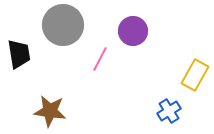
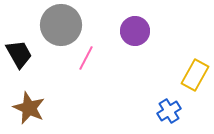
gray circle: moved 2 px left
purple circle: moved 2 px right
black trapezoid: rotated 20 degrees counterclockwise
pink line: moved 14 px left, 1 px up
brown star: moved 21 px left, 3 px up; rotated 16 degrees clockwise
